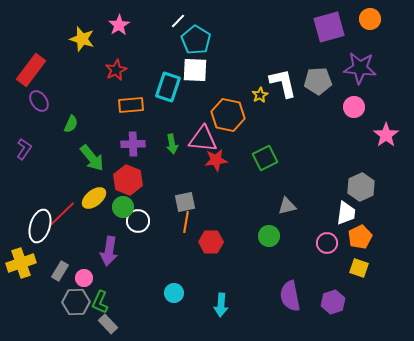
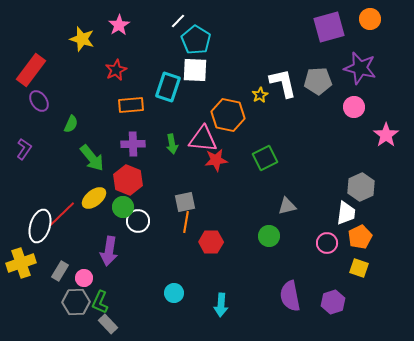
purple star at (360, 68): rotated 8 degrees clockwise
